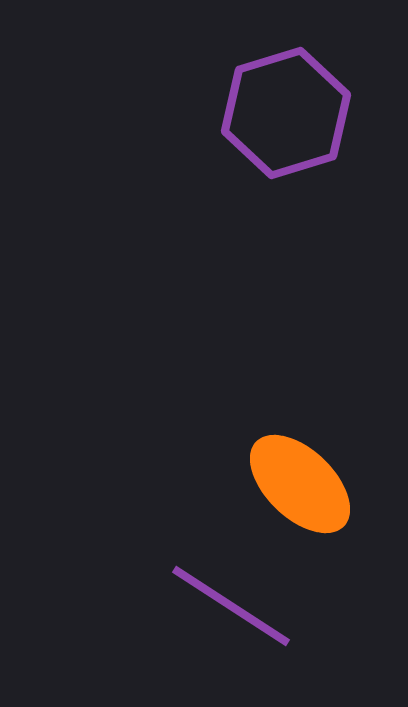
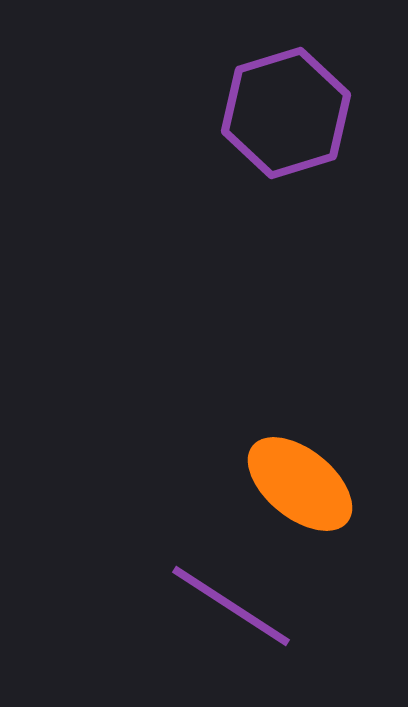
orange ellipse: rotated 5 degrees counterclockwise
